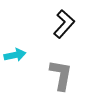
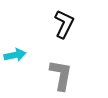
black L-shape: rotated 16 degrees counterclockwise
